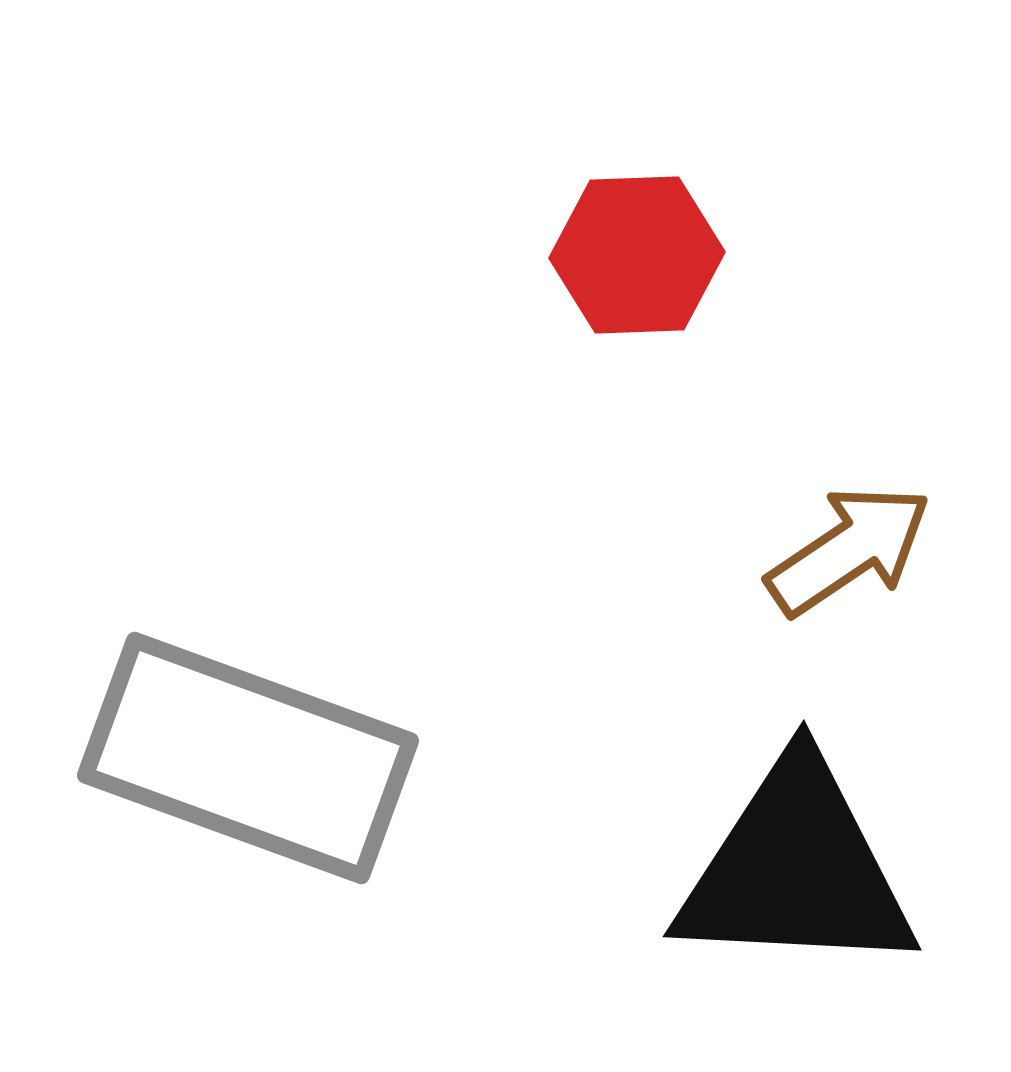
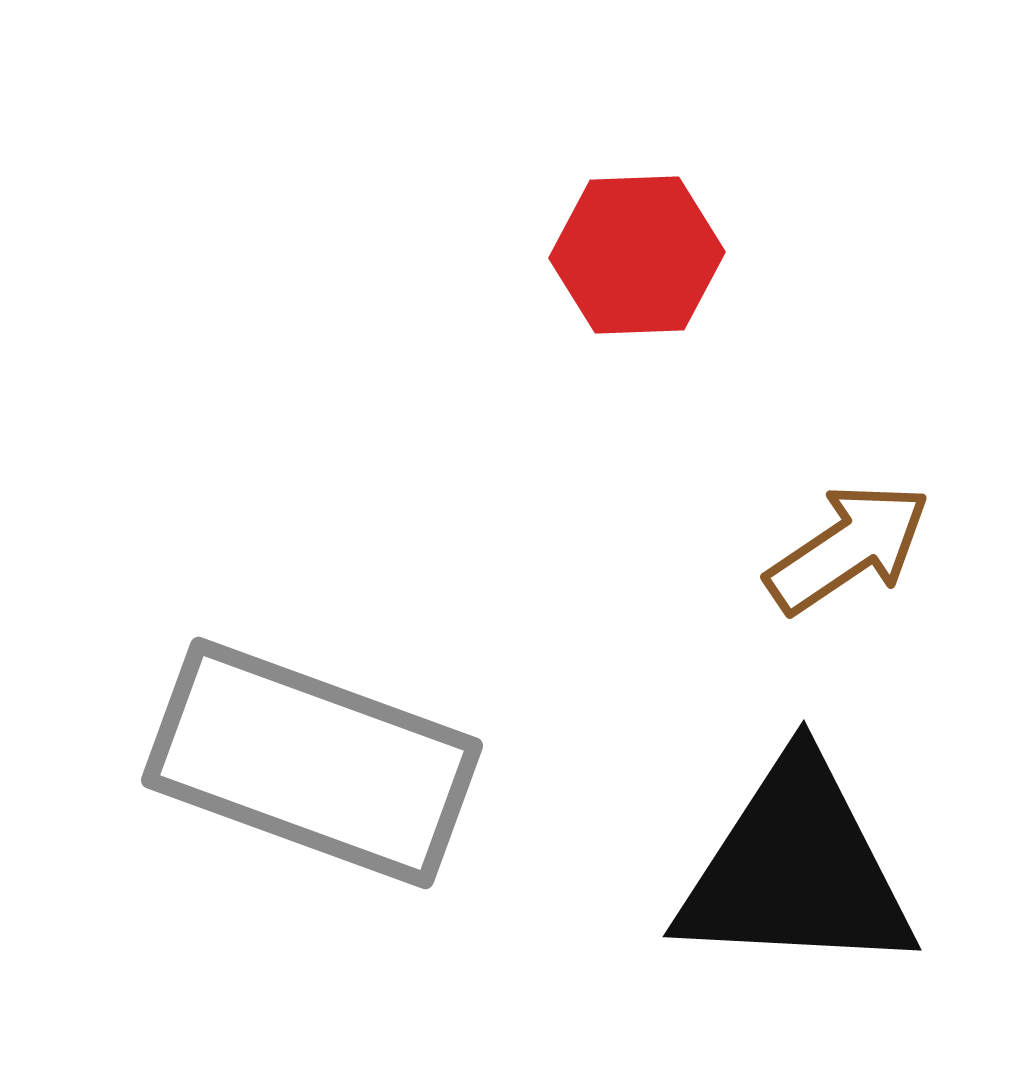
brown arrow: moved 1 px left, 2 px up
gray rectangle: moved 64 px right, 5 px down
